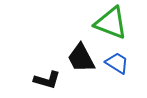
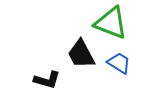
black trapezoid: moved 4 px up
blue trapezoid: moved 2 px right
